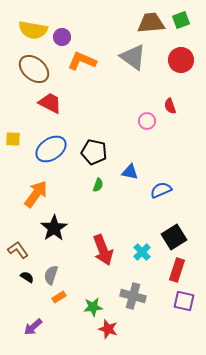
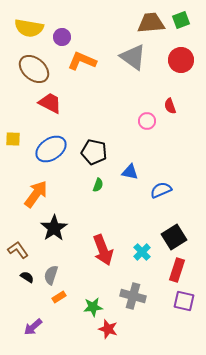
yellow semicircle: moved 4 px left, 2 px up
